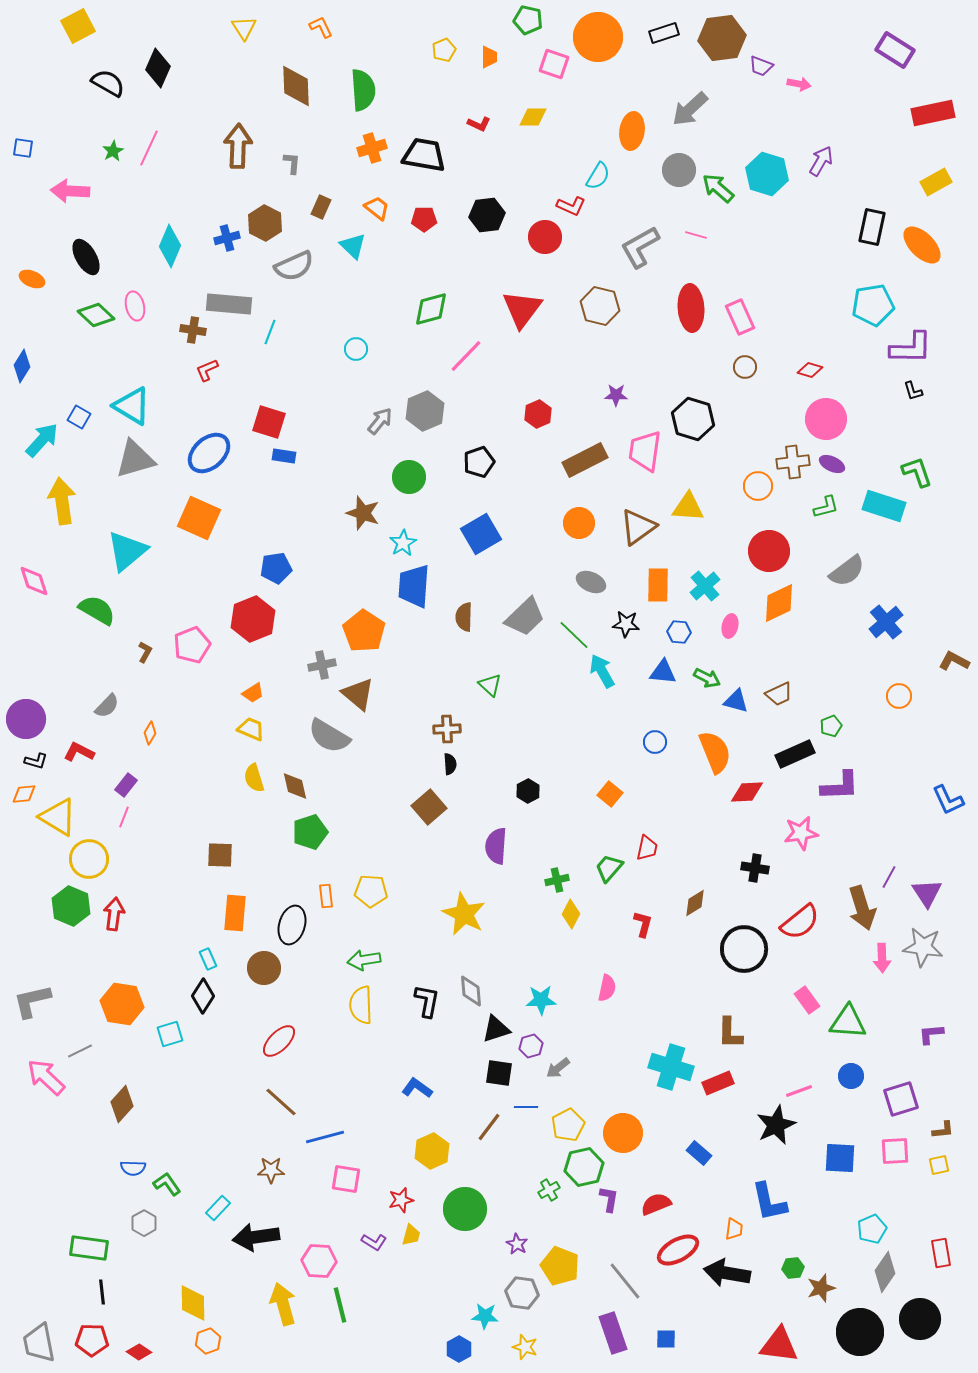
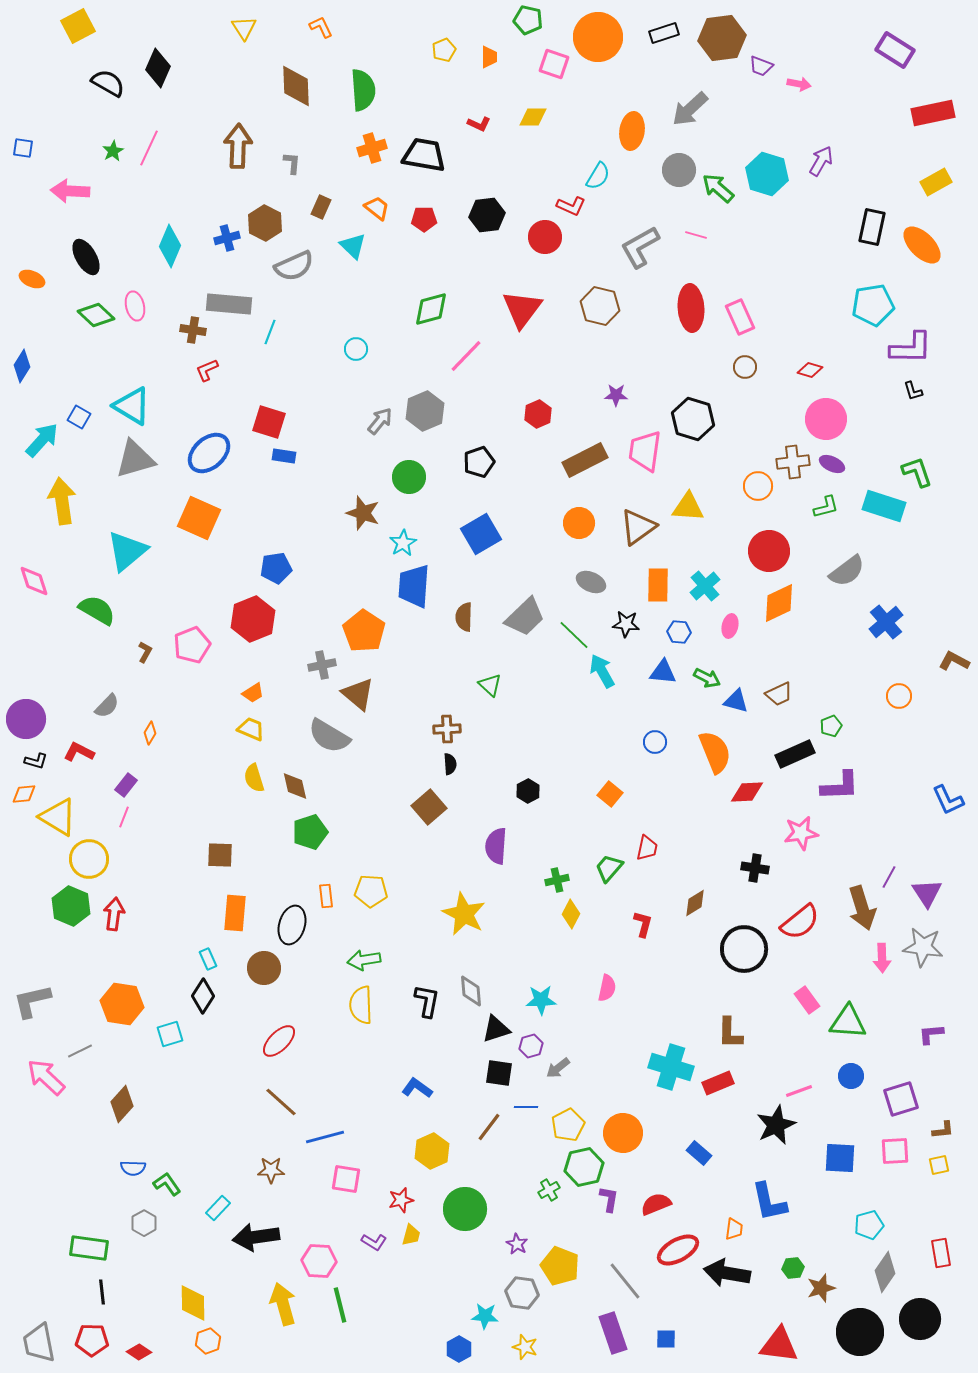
cyan pentagon at (872, 1229): moved 3 px left, 4 px up; rotated 8 degrees clockwise
